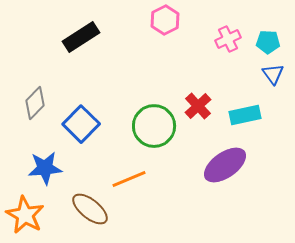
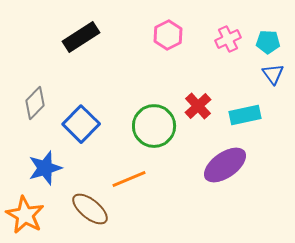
pink hexagon: moved 3 px right, 15 px down
blue star: rotated 12 degrees counterclockwise
